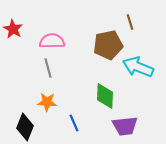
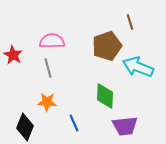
red star: moved 26 px down
brown pentagon: moved 1 px left, 1 px down; rotated 8 degrees counterclockwise
